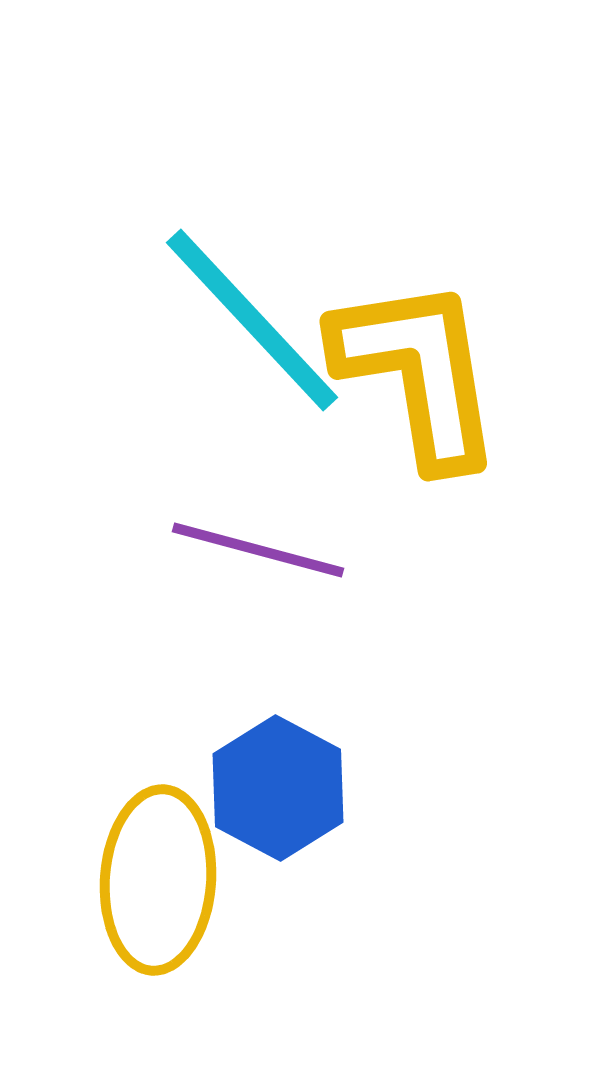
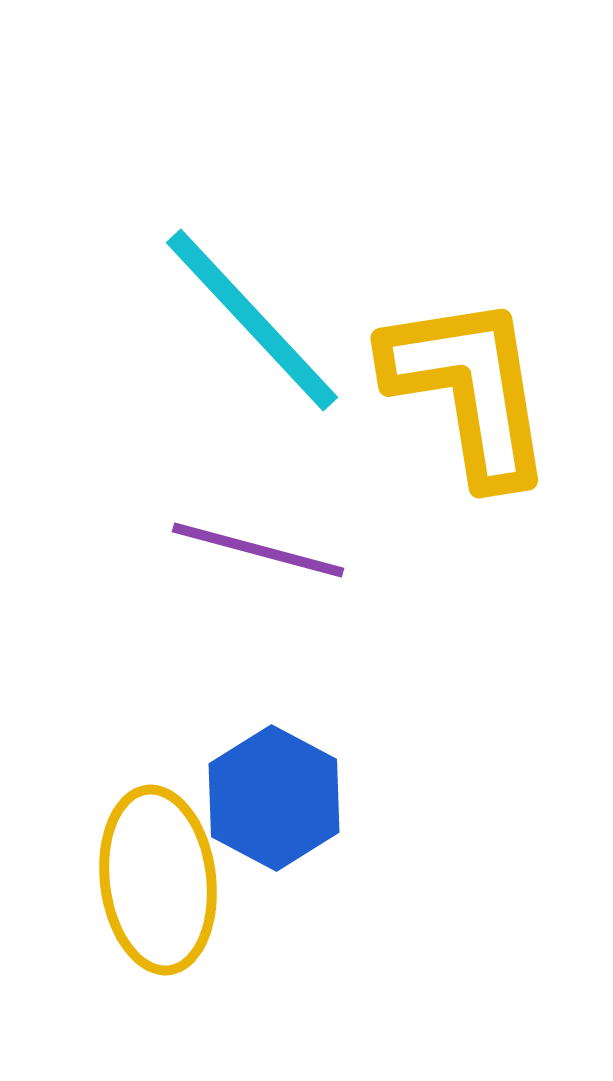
yellow L-shape: moved 51 px right, 17 px down
blue hexagon: moved 4 px left, 10 px down
yellow ellipse: rotated 11 degrees counterclockwise
